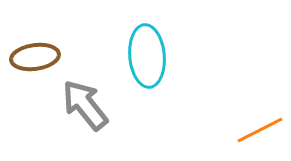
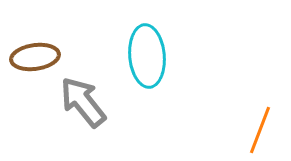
gray arrow: moved 2 px left, 3 px up
orange line: rotated 42 degrees counterclockwise
